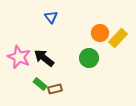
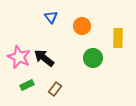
orange circle: moved 18 px left, 7 px up
yellow rectangle: rotated 42 degrees counterclockwise
green circle: moved 4 px right
green rectangle: moved 13 px left, 1 px down; rotated 64 degrees counterclockwise
brown rectangle: rotated 40 degrees counterclockwise
